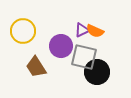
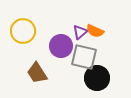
purple triangle: moved 2 px left, 2 px down; rotated 14 degrees counterclockwise
brown trapezoid: moved 1 px right, 6 px down
black circle: moved 6 px down
